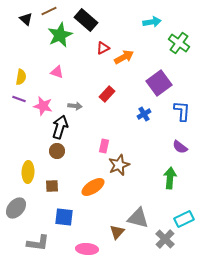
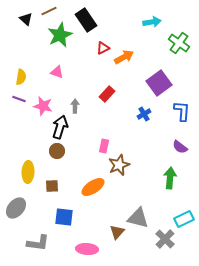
black rectangle: rotated 15 degrees clockwise
gray arrow: rotated 96 degrees counterclockwise
